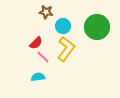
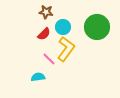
cyan circle: moved 1 px down
red semicircle: moved 8 px right, 9 px up
pink line: moved 6 px right, 2 px down
